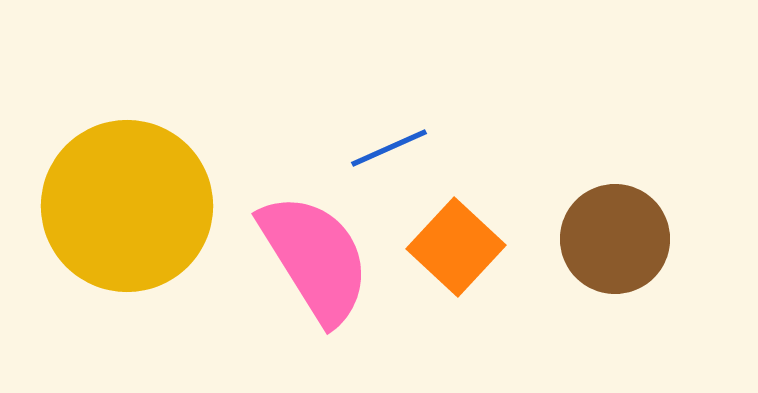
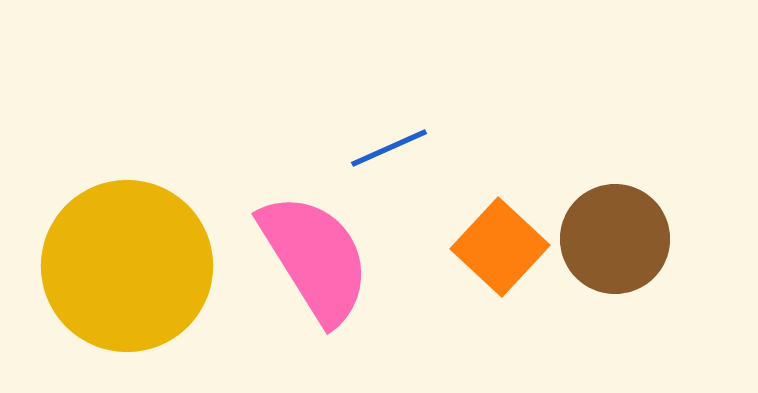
yellow circle: moved 60 px down
orange square: moved 44 px right
